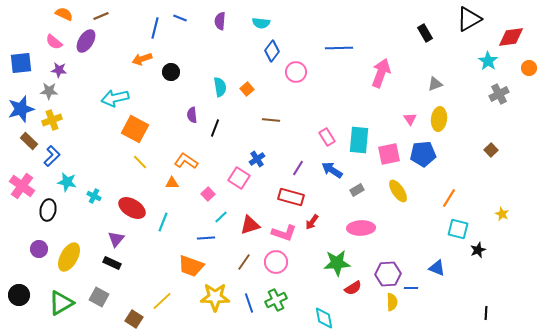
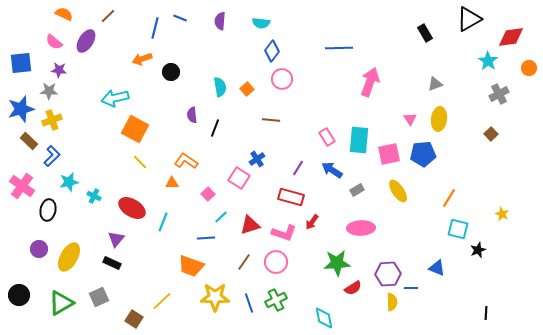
brown line at (101, 16): moved 7 px right; rotated 21 degrees counterclockwise
pink circle at (296, 72): moved 14 px left, 7 px down
pink arrow at (381, 73): moved 11 px left, 9 px down
brown square at (491, 150): moved 16 px up
cyan star at (67, 182): moved 2 px right; rotated 24 degrees counterclockwise
gray square at (99, 297): rotated 36 degrees clockwise
